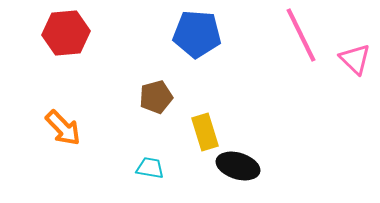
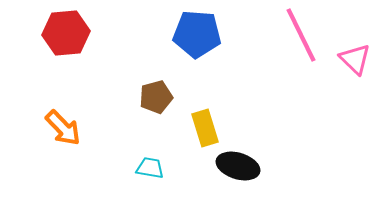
yellow rectangle: moved 4 px up
